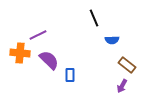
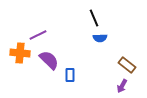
blue semicircle: moved 12 px left, 2 px up
